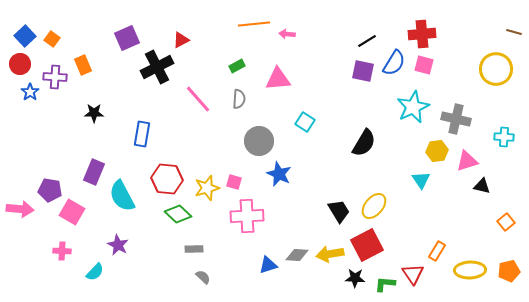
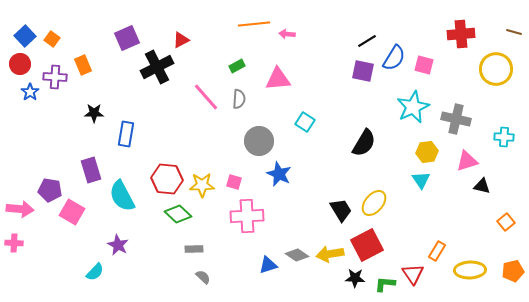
red cross at (422, 34): moved 39 px right
blue semicircle at (394, 63): moved 5 px up
pink line at (198, 99): moved 8 px right, 2 px up
blue rectangle at (142, 134): moved 16 px left
yellow hexagon at (437, 151): moved 10 px left, 1 px down
purple rectangle at (94, 172): moved 3 px left, 2 px up; rotated 40 degrees counterclockwise
yellow star at (207, 188): moved 5 px left, 3 px up; rotated 15 degrees clockwise
yellow ellipse at (374, 206): moved 3 px up
black trapezoid at (339, 211): moved 2 px right, 1 px up
pink cross at (62, 251): moved 48 px left, 8 px up
gray diamond at (297, 255): rotated 30 degrees clockwise
orange pentagon at (509, 271): moved 4 px right
